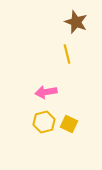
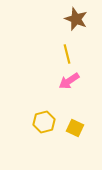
brown star: moved 3 px up
pink arrow: moved 23 px right, 11 px up; rotated 25 degrees counterclockwise
yellow square: moved 6 px right, 4 px down
